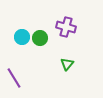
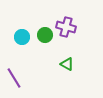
green circle: moved 5 px right, 3 px up
green triangle: rotated 40 degrees counterclockwise
